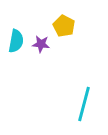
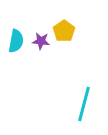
yellow pentagon: moved 5 px down; rotated 10 degrees clockwise
purple star: moved 3 px up
